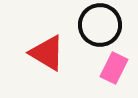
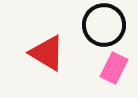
black circle: moved 4 px right
